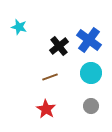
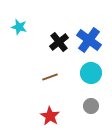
black cross: moved 4 px up
red star: moved 4 px right, 7 px down
